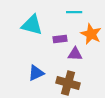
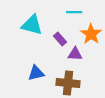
orange star: rotated 10 degrees clockwise
purple rectangle: rotated 56 degrees clockwise
blue triangle: rotated 12 degrees clockwise
brown cross: rotated 10 degrees counterclockwise
